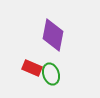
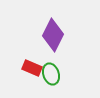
purple diamond: rotated 16 degrees clockwise
